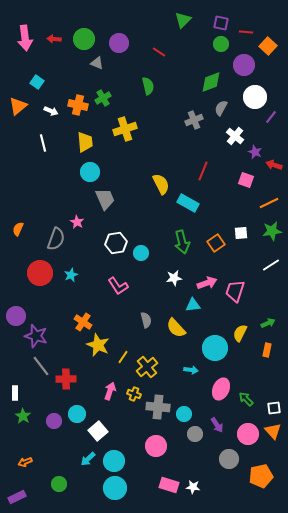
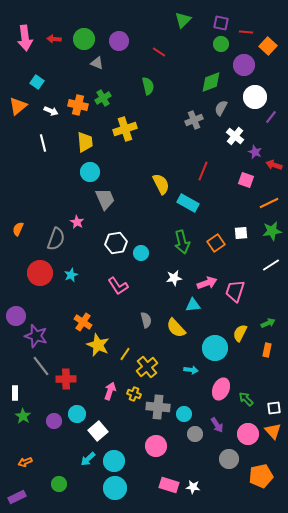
purple circle at (119, 43): moved 2 px up
yellow line at (123, 357): moved 2 px right, 3 px up
